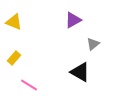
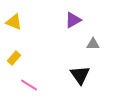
gray triangle: rotated 40 degrees clockwise
black triangle: moved 3 px down; rotated 25 degrees clockwise
